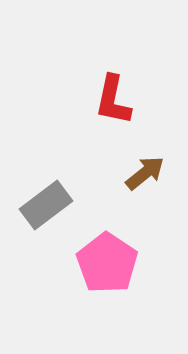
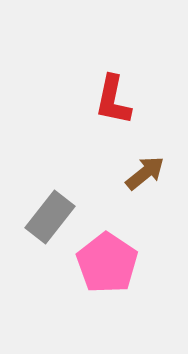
gray rectangle: moved 4 px right, 12 px down; rotated 15 degrees counterclockwise
